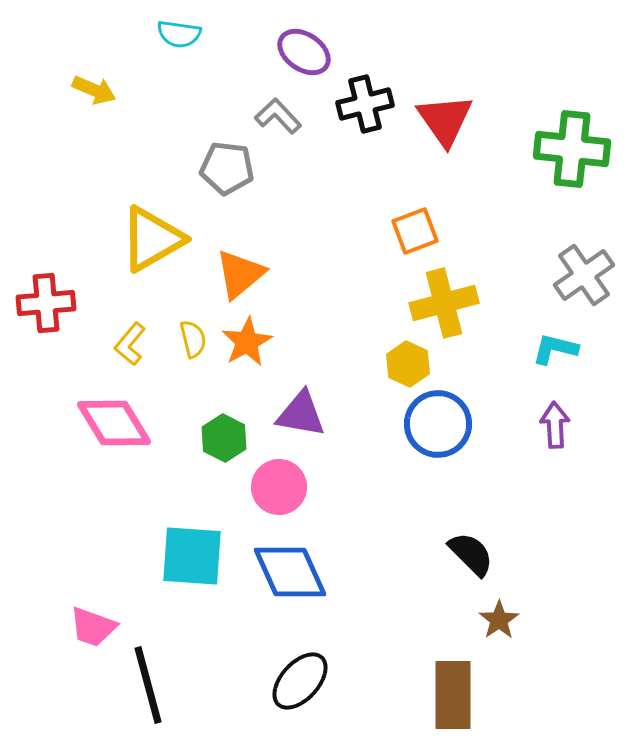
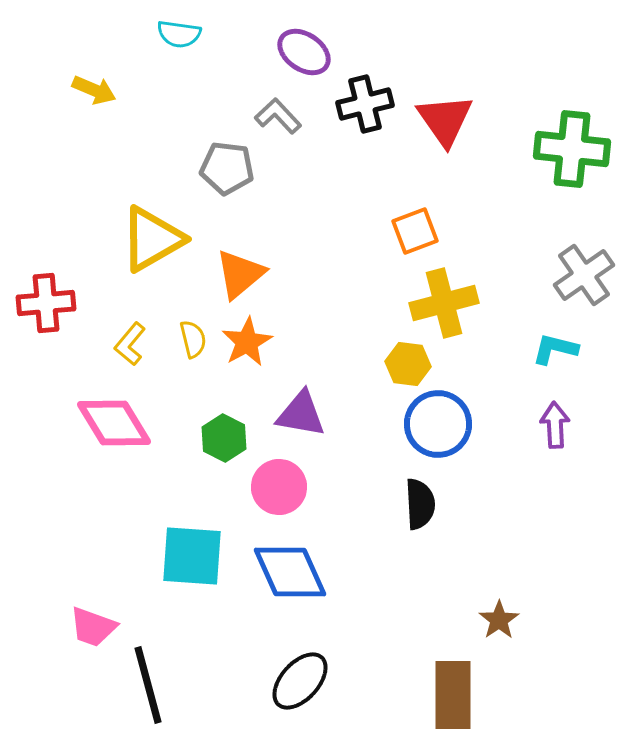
yellow hexagon: rotated 18 degrees counterclockwise
black semicircle: moved 51 px left, 50 px up; rotated 42 degrees clockwise
